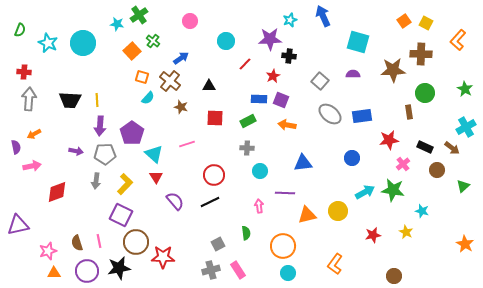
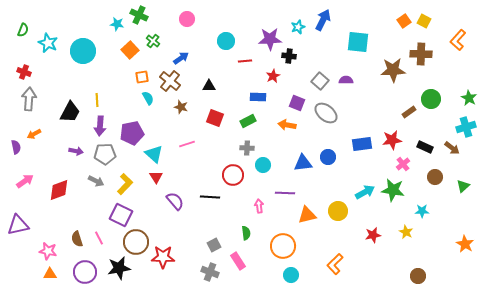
green cross at (139, 15): rotated 30 degrees counterclockwise
blue arrow at (323, 16): moved 4 px down; rotated 50 degrees clockwise
cyan star at (290, 20): moved 8 px right, 7 px down
pink circle at (190, 21): moved 3 px left, 2 px up
yellow square at (426, 23): moved 2 px left, 2 px up
green semicircle at (20, 30): moved 3 px right
cyan square at (358, 42): rotated 10 degrees counterclockwise
cyan circle at (83, 43): moved 8 px down
orange square at (132, 51): moved 2 px left, 1 px up
red line at (245, 64): moved 3 px up; rotated 40 degrees clockwise
red cross at (24, 72): rotated 16 degrees clockwise
purple semicircle at (353, 74): moved 7 px left, 6 px down
orange square at (142, 77): rotated 24 degrees counterclockwise
green star at (465, 89): moved 4 px right, 9 px down
green circle at (425, 93): moved 6 px right, 6 px down
cyan semicircle at (148, 98): rotated 72 degrees counterclockwise
blue rectangle at (259, 99): moved 1 px left, 2 px up
black trapezoid at (70, 100): moved 12 px down; rotated 65 degrees counterclockwise
purple square at (281, 100): moved 16 px right, 3 px down
brown rectangle at (409, 112): rotated 64 degrees clockwise
gray ellipse at (330, 114): moved 4 px left, 1 px up
blue rectangle at (362, 116): moved 28 px down
red square at (215, 118): rotated 18 degrees clockwise
cyan cross at (466, 127): rotated 12 degrees clockwise
purple pentagon at (132, 133): rotated 25 degrees clockwise
red star at (389, 140): moved 3 px right
blue circle at (352, 158): moved 24 px left, 1 px up
pink arrow at (32, 166): moved 7 px left, 15 px down; rotated 24 degrees counterclockwise
brown circle at (437, 170): moved 2 px left, 7 px down
cyan circle at (260, 171): moved 3 px right, 6 px up
red circle at (214, 175): moved 19 px right
gray arrow at (96, 181): rotated 70 degrees counterclockwise
red diamond at (57, 192): moved 2 px right, 2 px up
black line at (210, 202): moved 5 px up; rotated 30 degrees clockwise
cyan star at (422, 211): rotated 16 degrees counterclockwise
pink line at (99, 241): moved 3 px up; rotated 16 degrees counterclockwise
brown semicircle at (77, 243): moved 4 px up
gray square at (218, 244): moved 4 px left, 1 px down
pink star at (48, 251): rotated 30 degrees clockwise
orange L-shape at (335, 264): rotated 10 degrees clockwise
gray cross at (211, 270): moved 1 px left, 2 px down; rotated 36 degrees clockwise
pink rectangle at (238, 270): moved 9 px up
purple circle at (87, 271): moved 2 px left, 1 px down
orange triangle at (54, 273): moved 4 px left, 1 px down
cyan circle at (288, 273): moved 3 px right, 2 px down
brown circle at (394, 276): moved 24 px right
